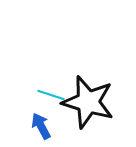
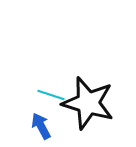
black star: moved 1 px down
